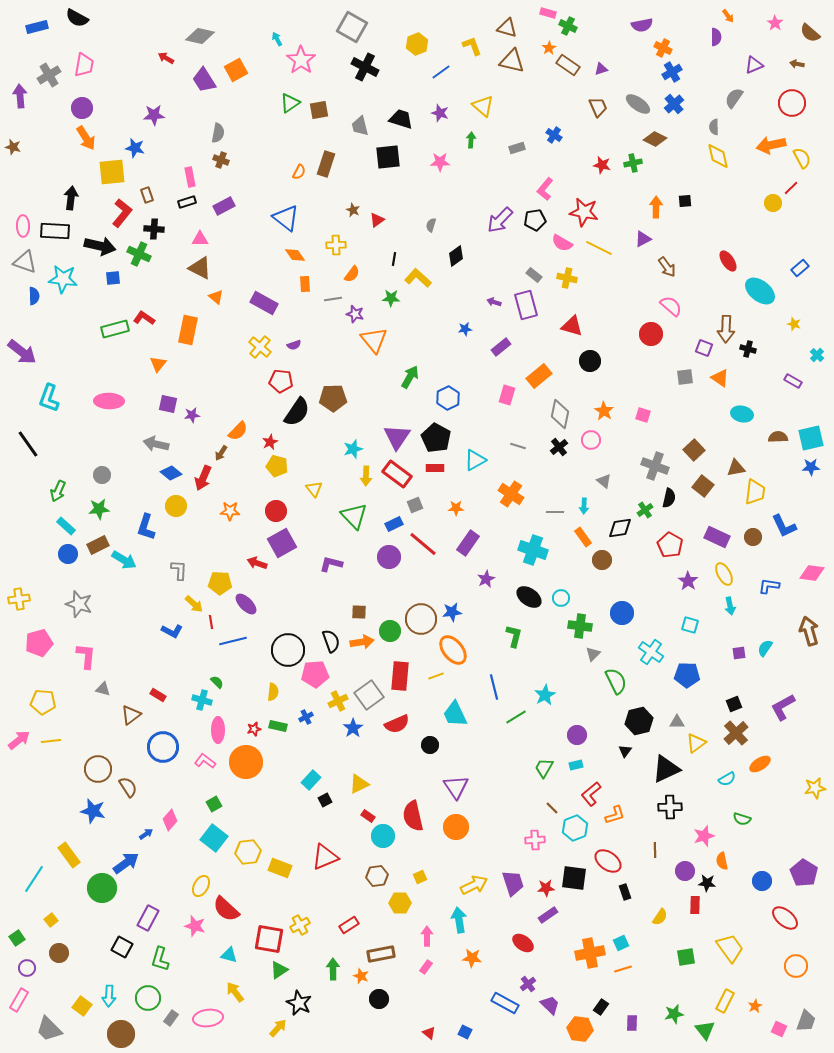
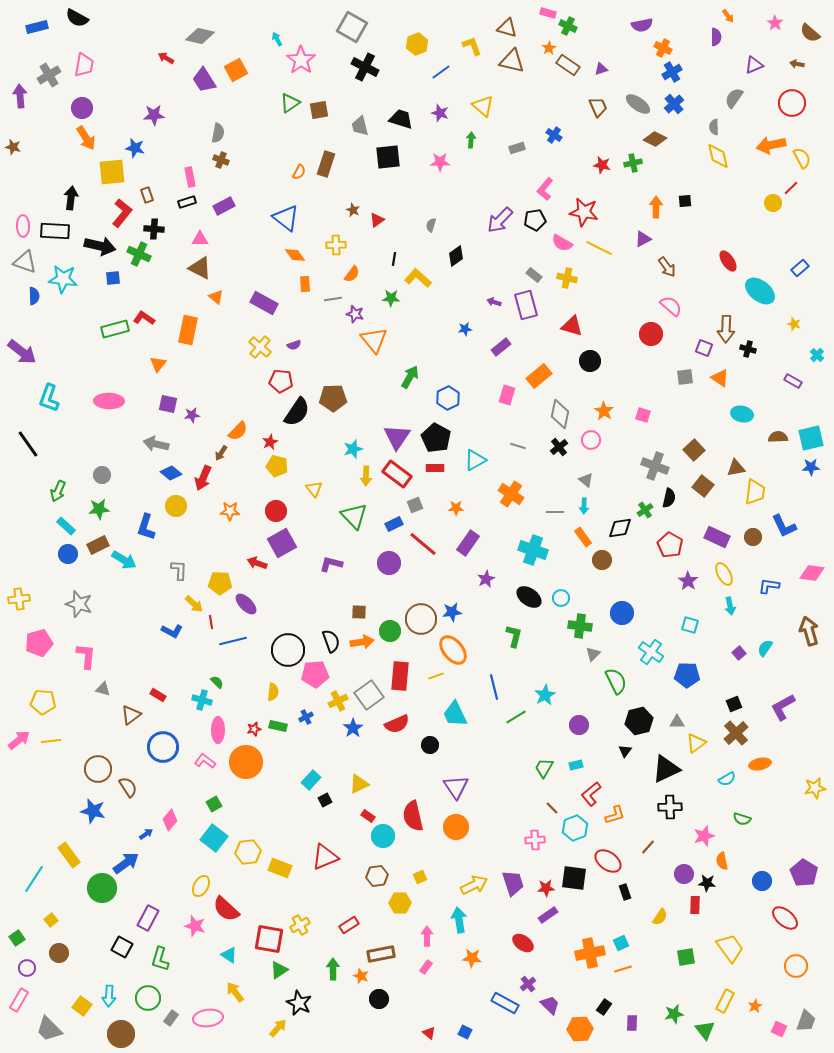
gray triangle at (604, 481): moved 18 px left, 1 px up
purple circle at (389, 557): moved 6 px down
purple square at (739, 653): rotated 32 degrees counterclockwise
purple circle at (577, 735): moved 2 px right, 10 px up
orange ellipse at (760, 764): rotated 20 degrees clockwise
brown line at (655, 850): moved 7 px left, 3 px up; rotated 42 degrees clockwise
purple circle at (685, 871): moved 1 px left, 3 px down
cyan triangle at (229, 955): rotated 18 degrees clockwise
black rectangle at (601, 1007): moved 3 px right
orange hexagon at (580, 1029): rotated 10 degrees counterclockwise
